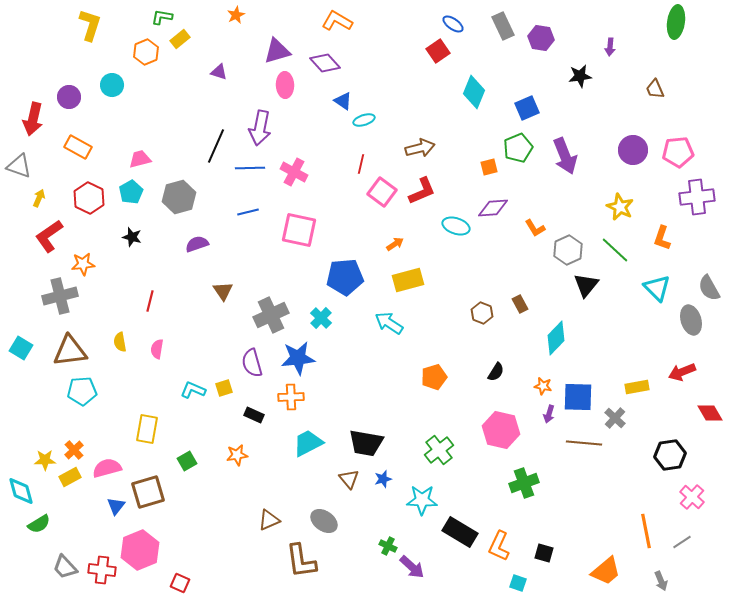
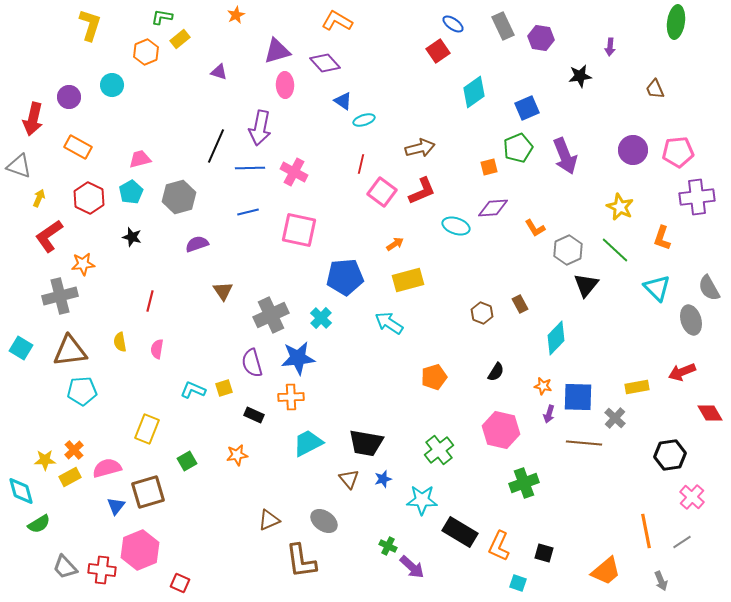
cyan diamond at (474, 92): rotated 32 degrees clockwise
yellow rectangle at (147, 429): rotated 12 degrees clockwise
